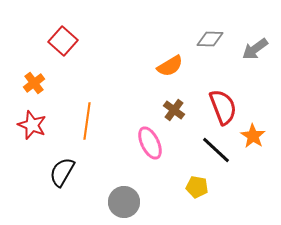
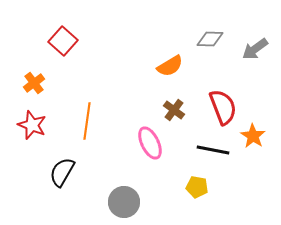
black line: moved 3 px left; rotated 32 degrees counterclockwise
